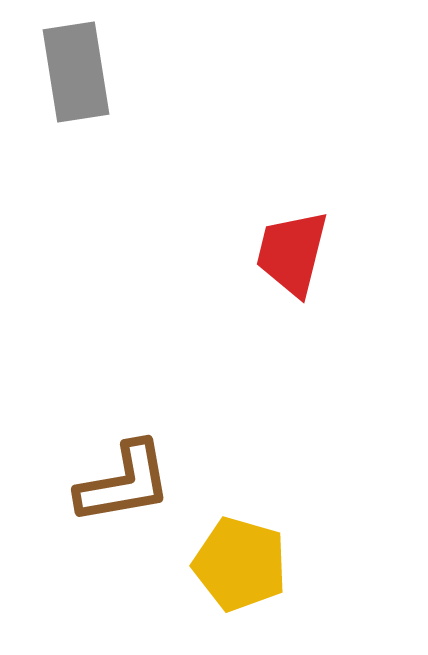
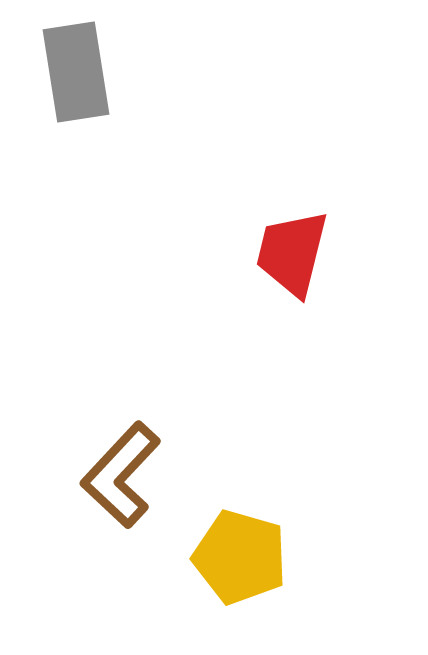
brown L-shape: moved 3 px left, 8 px up; rotated 143 degrees clockwise
yellow pentagon: moved 7 px up
